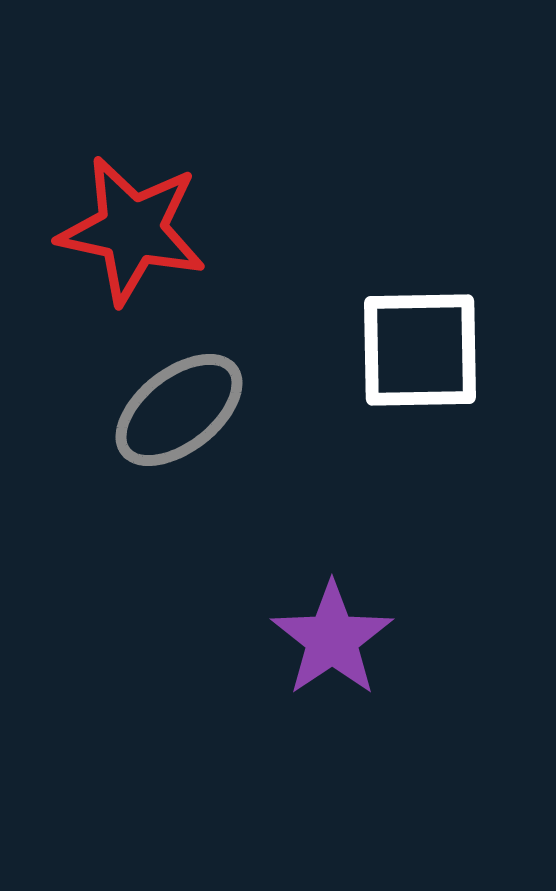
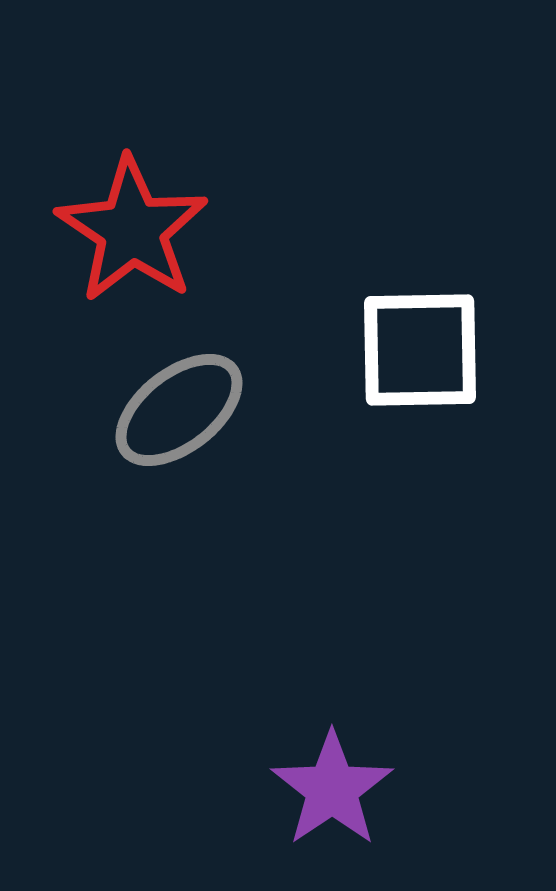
red star: rotated 22 degrees clockwise
purple star: moved 150 px down
